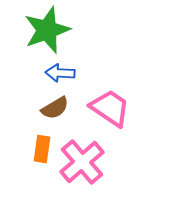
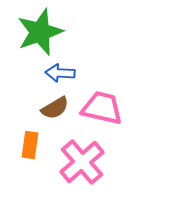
green star: moved 7 px left, 2 px down
pink trapezoid: moved 8 px left; rotated 21 degrees counterclockwise
orange rectangle: moved 12 px left, 4 px up
